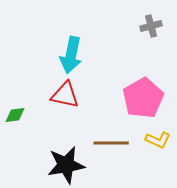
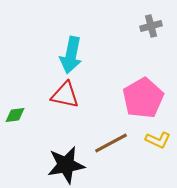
brown line: rotated 28 degrees counterclockwise
